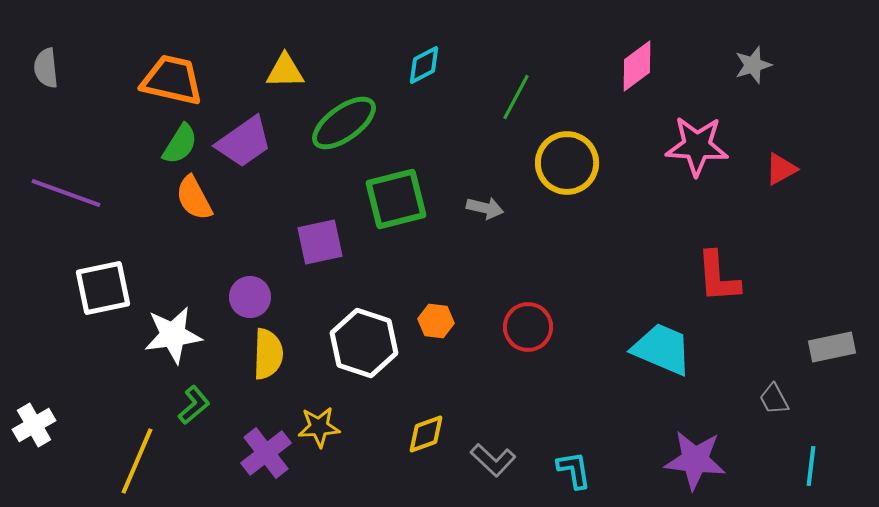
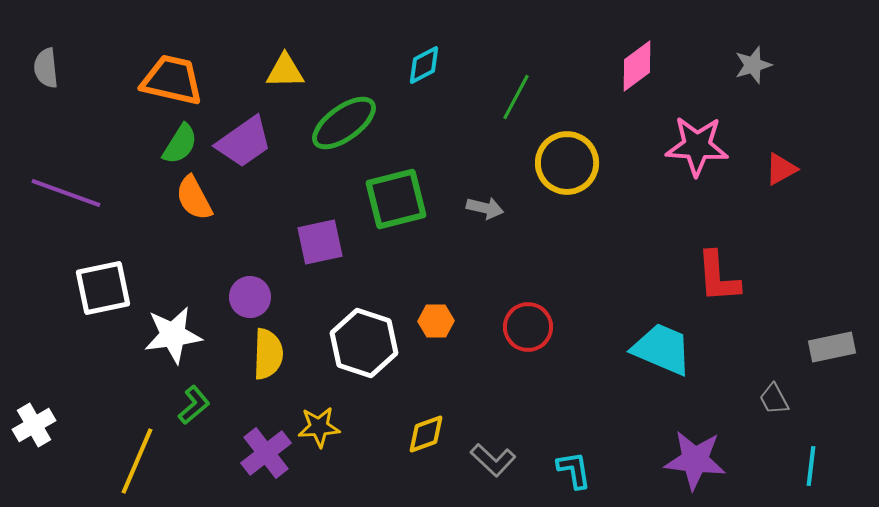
orange hexagon: rotated 8 degrees counterclockwise
